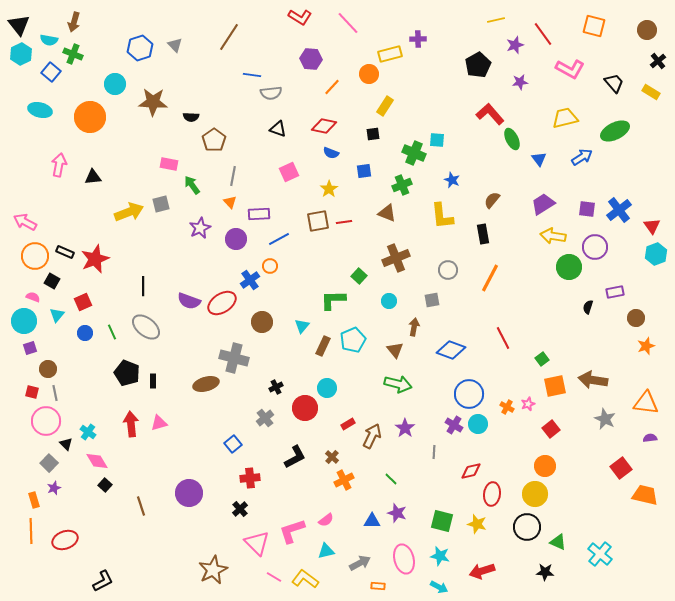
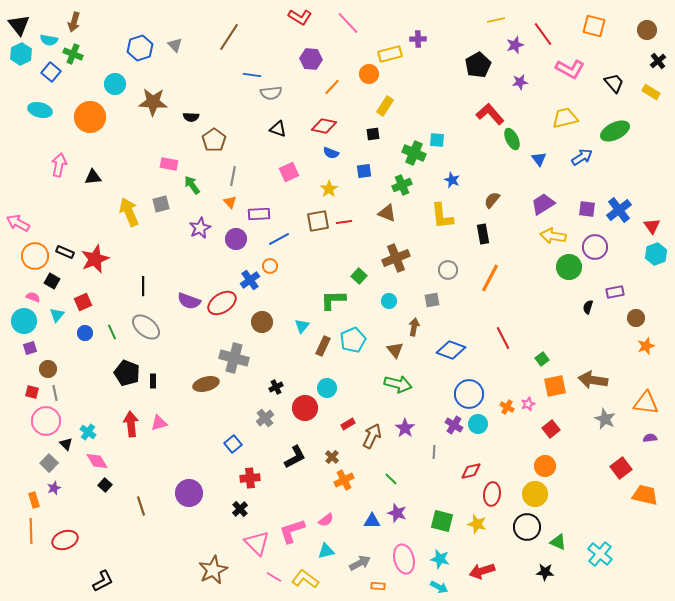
yellow arrow at (129, 212): rotated 92 degrees counterclockwise
pink arrow at (25, 222): moved 7 px left, 1 px down
cyan star at (440, 556): moved 3 px down
